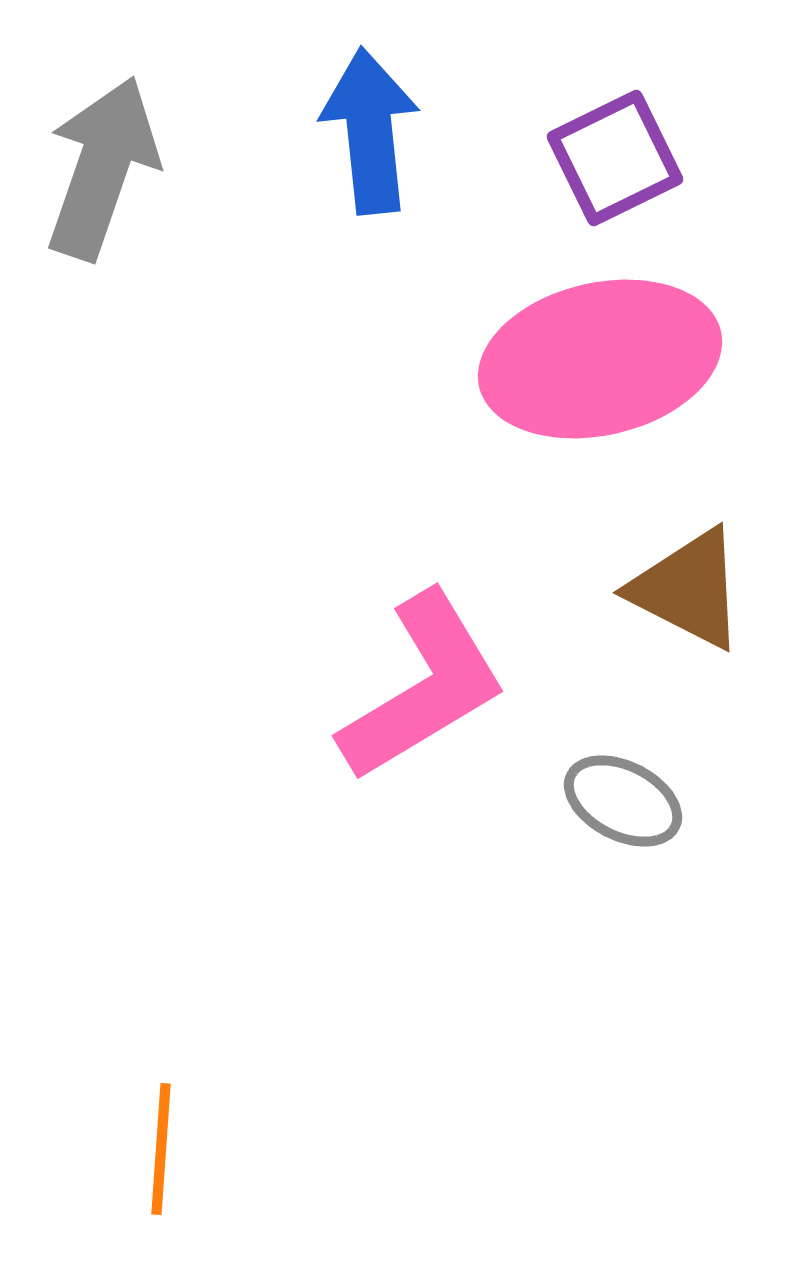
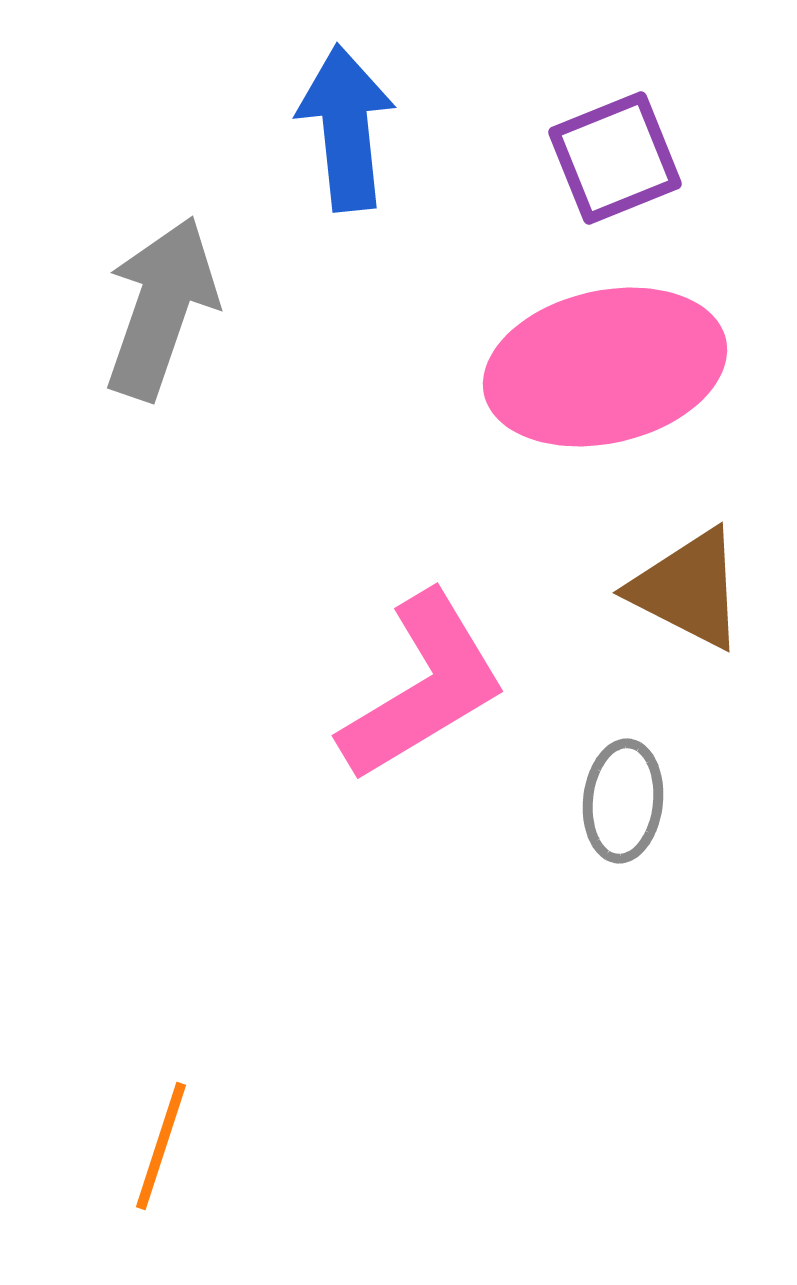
blue arrow: moved 24 px left, 3 px up
purple square: rotated 4 degrees clockwise
gray arrow: moved 59 px right, 140 px down
pink ellipse: moved 5 px right, 8 px down
gray ellipse: rotated 69 degrees clockwise
orange line: moved 3 px up; rotated 14 degrees clockwise
